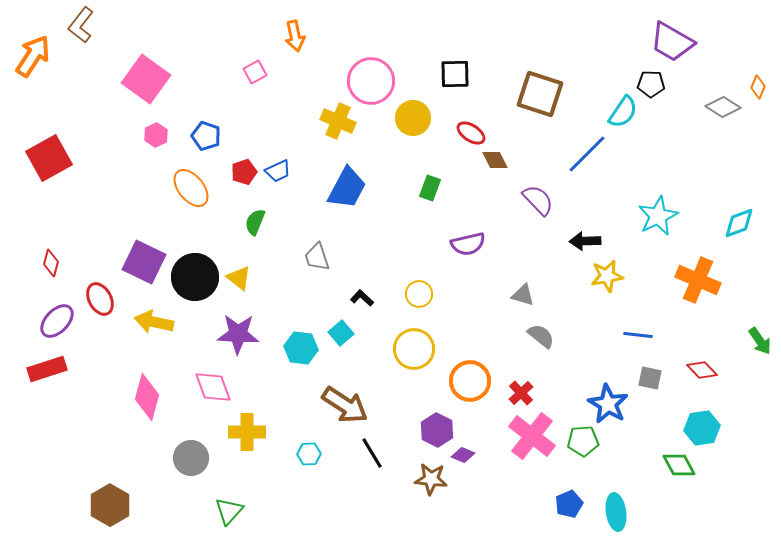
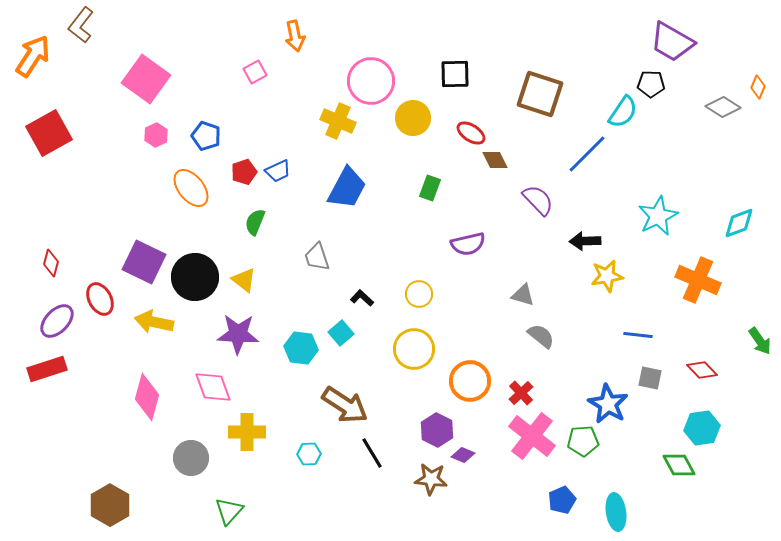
red square at (49, 158): moved 25 px up
yellow triangle at (239, 278): moved 5 px right, 2 px down
blue pentagon at (569, 504): moved 7 px left, 4 px up
